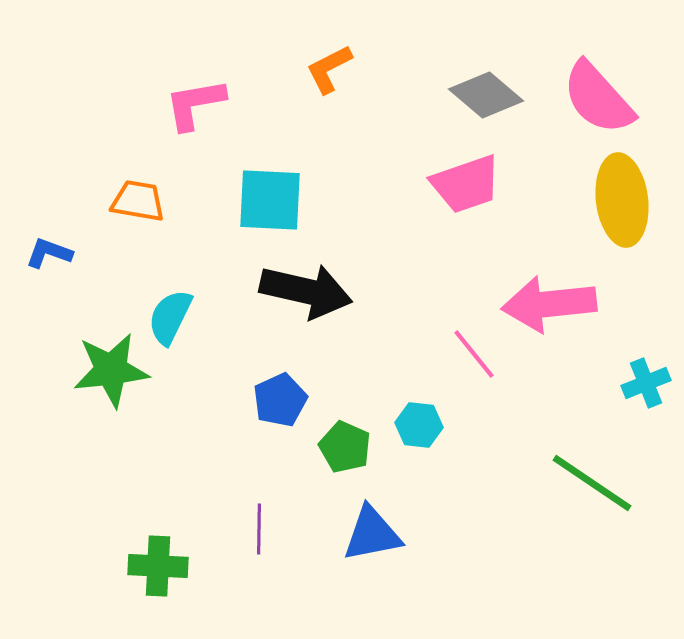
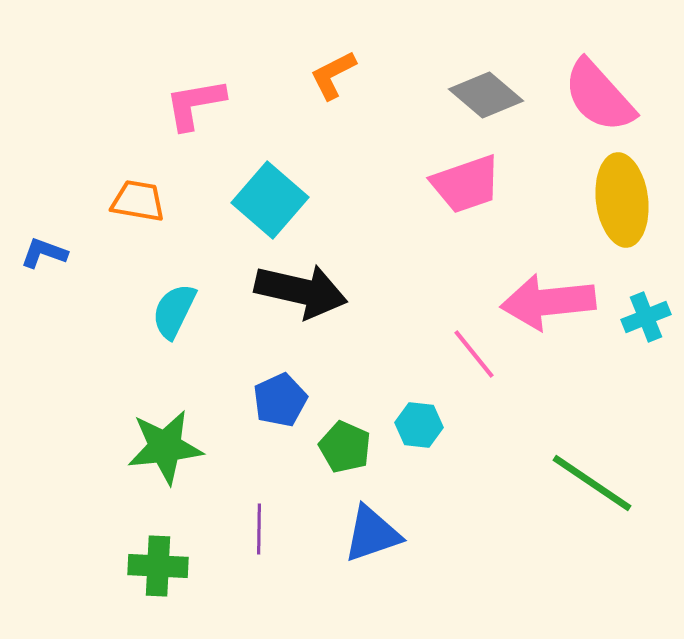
orange L-shape: moved 4 px right, 6 px down
pink semicircle: moved 1 px right, 2 px up
cyan square: rotated 38 degrees clockwise
blue L-shape: moved 5 px left
black arrow: moved 5 px left
pink arrow: moved 1 px left, 2 px up
cyan semicircle: moved 4 px right, 6 px up
green star: moved 54 px right, 77 px down
cyan cross: moved 66 px up
blue triangle: rotated 8 degrees counterclockwise
